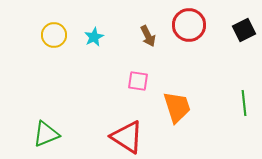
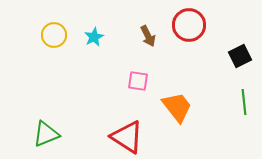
black square: moved 4 px left, 26 px down
green line: moved 1 px up
orange trapezoid: rotated 20 degrees counterclockwise
